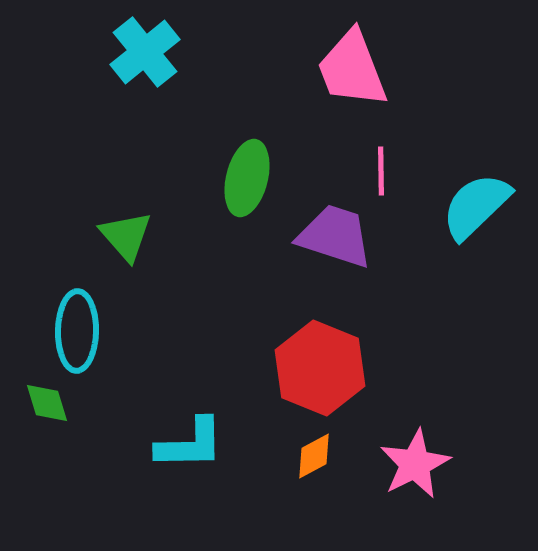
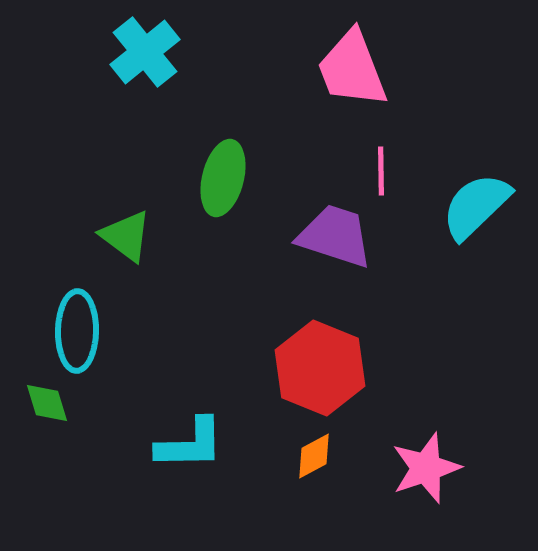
green ellipse: moved 24 px left
green triangle: rotated 12 degrees counterclockwise
pink star: moved 11 px right, 4 px down; rotated 8 degrees clockwise
